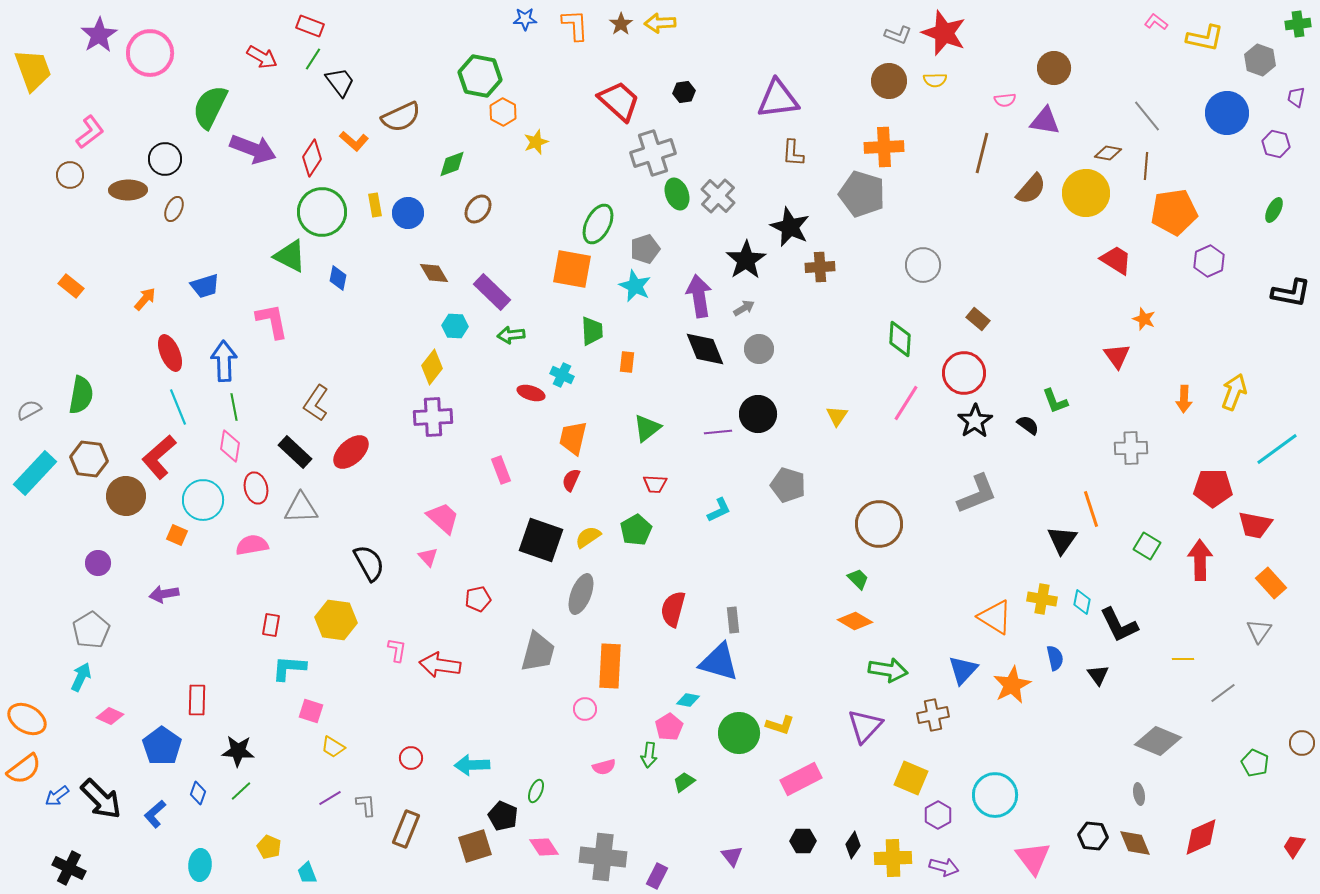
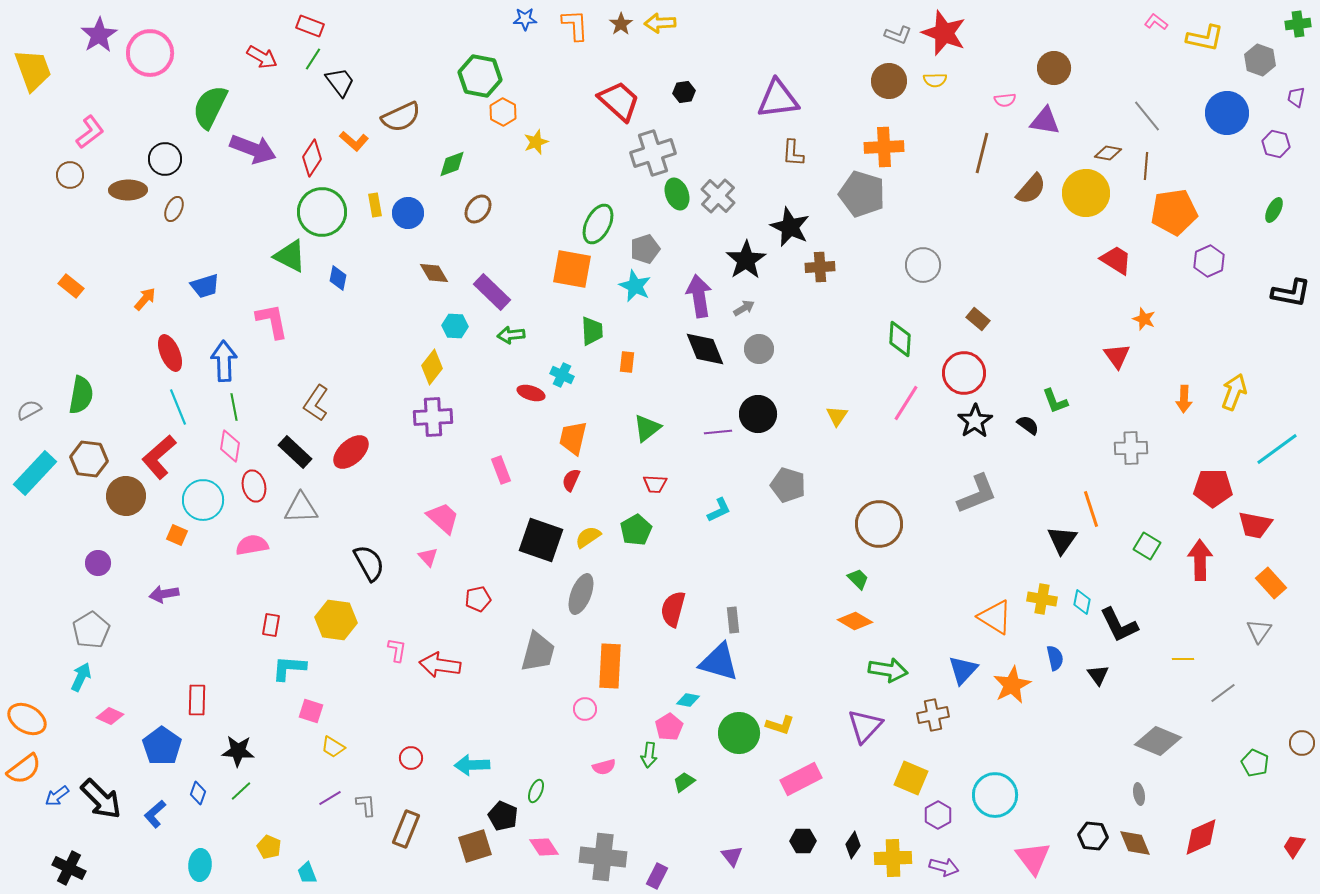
red ellipse at (256, 488): moved 2 px left, 2 px up
